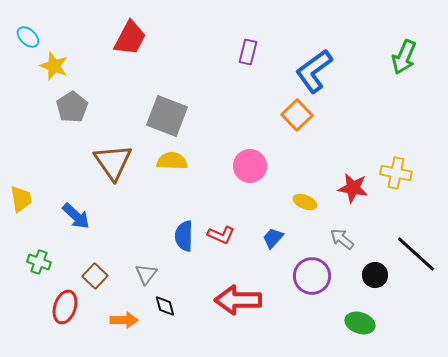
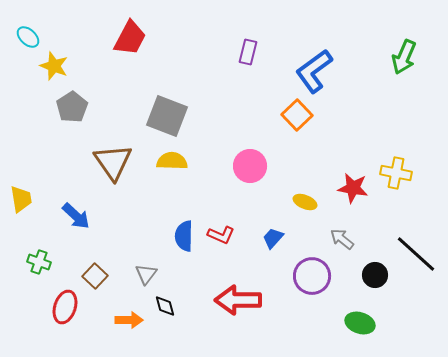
orange arrow: moved 5 px right
